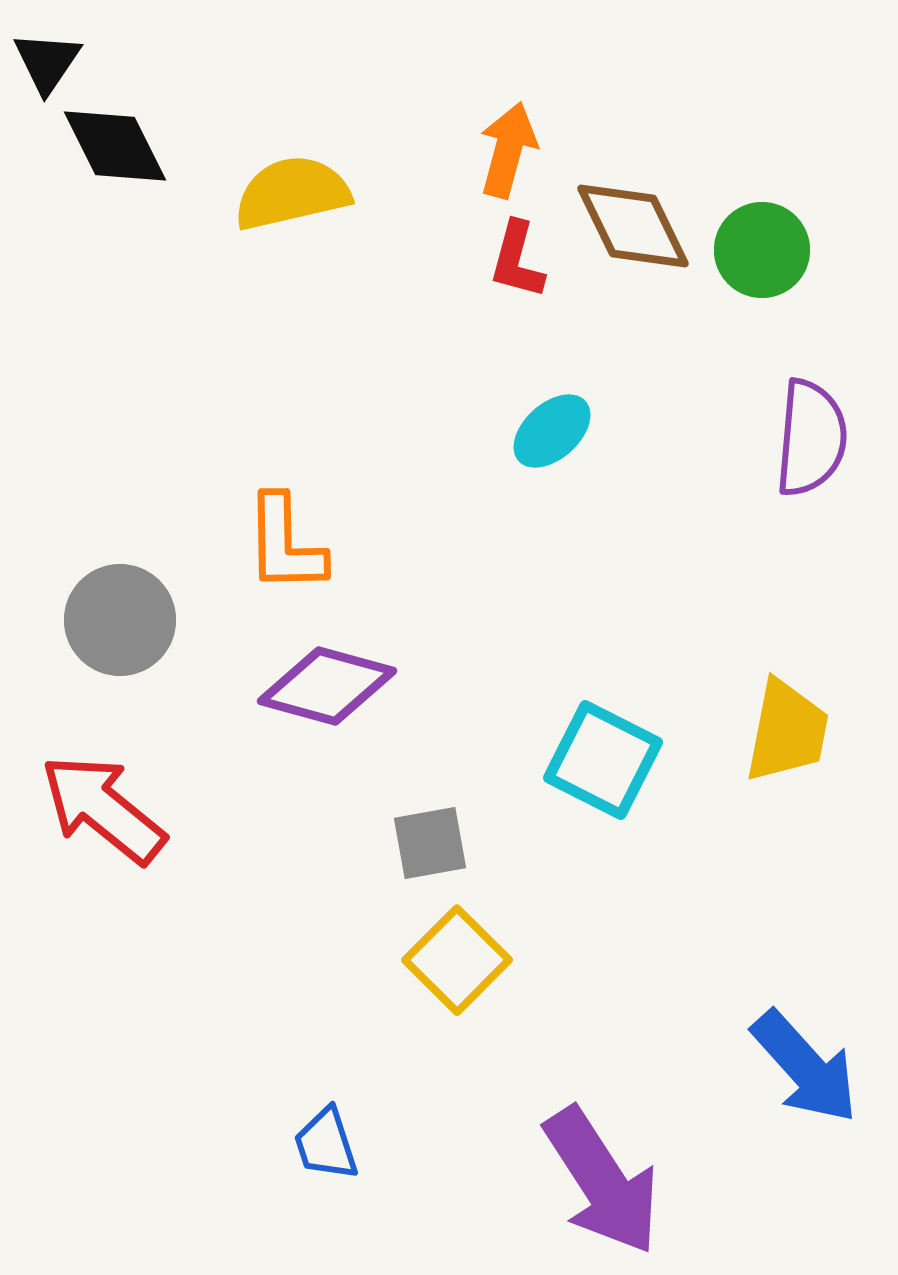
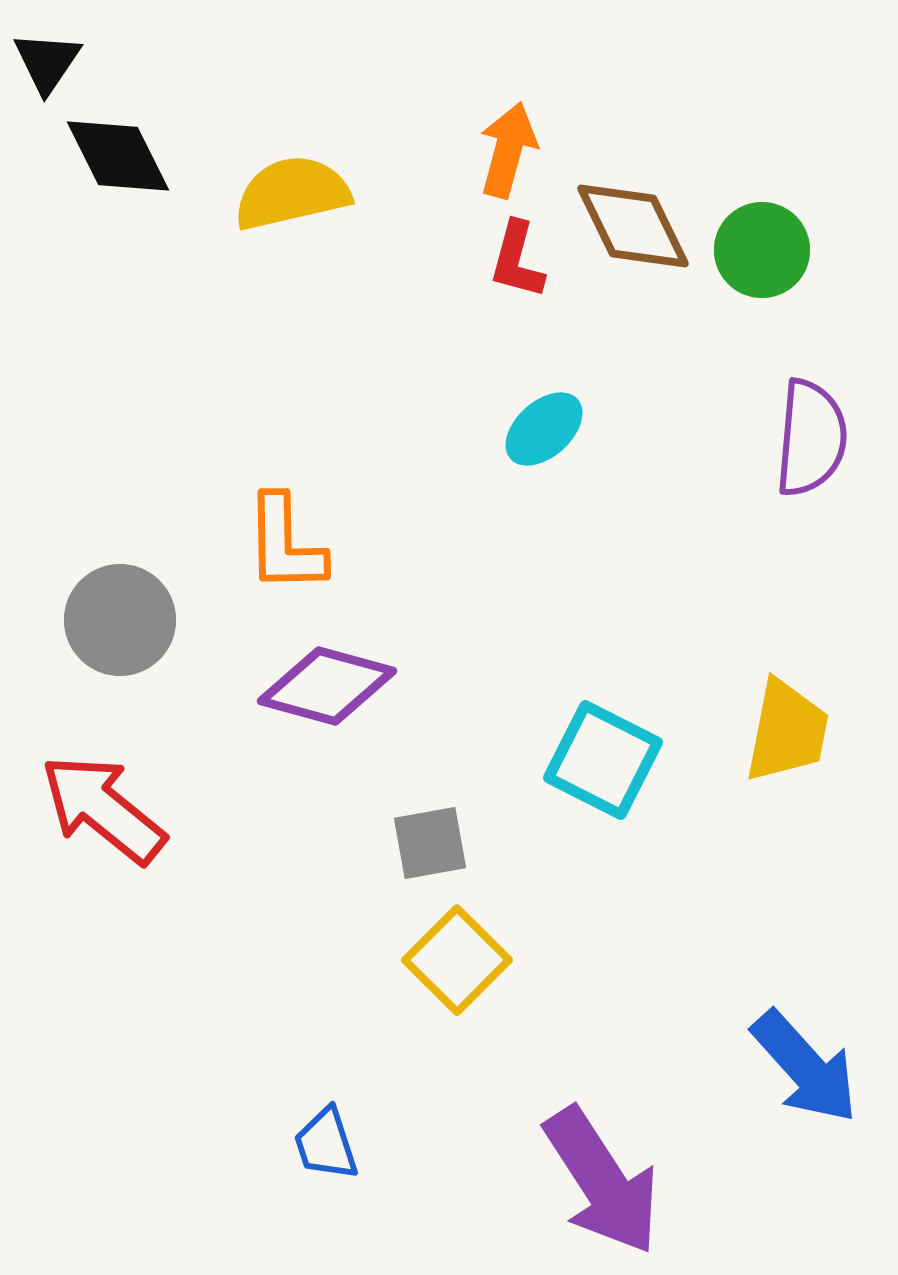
black diamond: moved 3 px right, 10 px down
cyan ellipse: moved 8 px left, 2 px up
